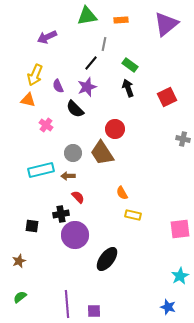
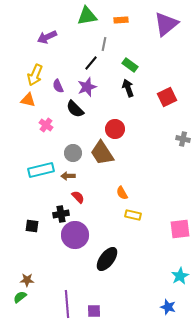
brown star: moved 8 px right, 19 px down; rotated 24 degrees clockwise
